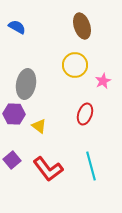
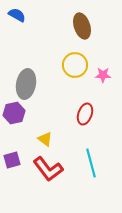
blue semicircle: moved 12 px up
pink star: moved 6 px up; rotated 28 degrees clockwise
purple hexagon: moved 1 px up; rotated 15 degrees counterclockwise
yellow triangle: moved 6 px right, 13 px down
purple square: rotated 24 degrees clockwise
cyan line: moved 3 px up
